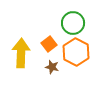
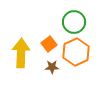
green circle: moved 1 px right, 1 px up
orange hexagon: rotated 8 degrees clockwise
brown star: rotated 16 degrees counterclockwise
